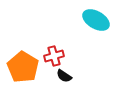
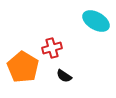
cyan ellipse: moved 1 px down
red cross: moved 2 px left, 8 px up
